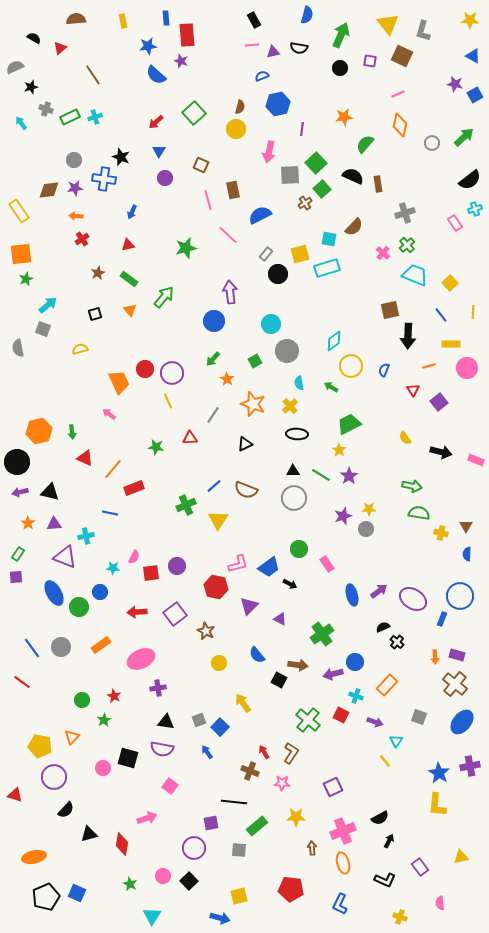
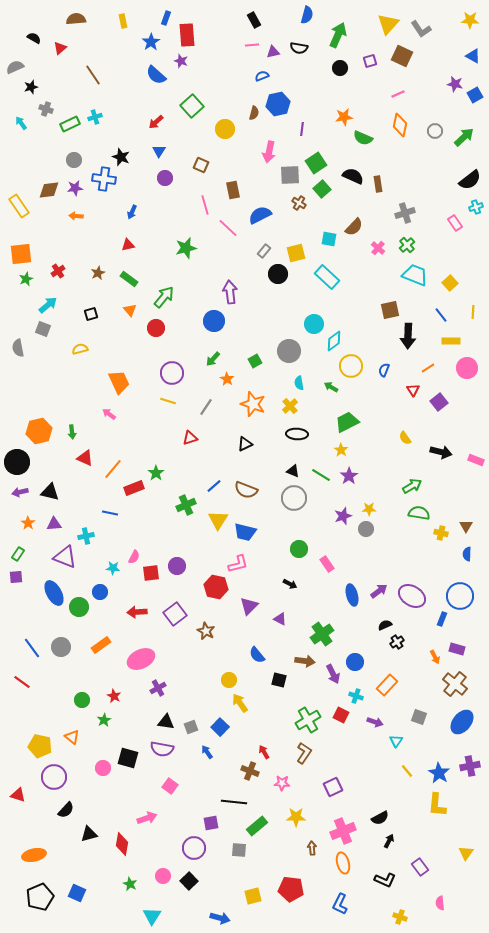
blue rectangle at (166, 18): rotated 24 degrees clockwise
yellow triangle at (388, 24): rotated 20 degrees clockwise
gray L-shape at (423, 31): moved 2 px left, 2 px up; rotated 50 degrees counterclockwise
green arrow at (341, 35): moved 3 px left
blue star at (148, 46): moved 3 px right, 4 px up; rotated 24 degrees counterclockwise
purple square at (370, 61): rotated 24 degrees counterclockwise
brown semicircle at (240, 107): moved 14 px right, 6 px down
green square at (194, 113): moved 2 px left, 7 px up
green rectangle at (70, 117): moved 7 px down
yellow circle at (236, 129): moved 11 px left
gray circle at (432, 143): moved 3 px right, 12 px up
green semicircle at (365, 144): moved 2 px left, 6 px up; rotated 108 degrees counterclockwise
green square at (316, 163): rotated 10 degrees clockwise
pink line at (208, 200): moved 3 px left, 5 px down
brown cross at (305, 203): moved 6 px left; rotated 24 degrees counterclockwise
cyan cross at (475, 209): moved 1 px right, 2 px up
yellow rectangle at (19, 211): moved 5 px up
pink line at (228, 235): moved 7 px up
red cross at (82, 239): moved 24 px left, 32 px down
pink cross at (383, 253): moved 5 px left, 5 px up
gray rectangle at (266, 254): moved 2 px left, 3 px up
yellow square at (300, 254): moved 4 px left, 1 px up
cyan rectangle at (327, 268): moved 9 px down; rotated 60 degrees clockwise
black square at (95, 314): moved 4 px left
cyan circle at (271, 324): moved 43 px right
yellow rectangle at (451, 344): moved 3 px up
gray circle at (287, 351): moved 2 px right
orange line at (429, 366): moved 1 px left, 2 px down; rotated 16 degrees counterclockwise
red circle at (145, 369): moved 11 px right, 41 px up
yellow line at (168, 401): rotated 49 degrees counterclockwise
gray line at (213, 415): moved 7 px left, 8 px up
green trapezoid at (349, 424): moved 2 px left, 2 px up
red triangle at (190, 438): rotated 14 degrees counterclockwise
green star at (156, 447): moved 26 px down; rotated 28 degrees clockwise
yellow star at (339, 450): moved 2 px right
black triangle at (293, 471): rotated 24 degrees clockwise
green arrow at (412, 486): rotated 42 degrees counterclockwise
blue trapezoid at (269, 567): moved 24 px left, 35 px up; rotated 50 degrees clockwise
purple ellipse at (413, 599): moved 1 px left, 3 px up
black semicircle at (383, 627): moved 2 px right, 2 px up
black cross at (397, 642): rotated 16 degrees clockwise
purple rectangle at (457, 655): moved 6 px up
orange arrow at (435, 657): rotated 24 degrees counterclockwise
yellow circle at (219, 663): moved 10 px right, 17 px down
brown arrow at (298, 665): moved 7 px right, 4 px up
purple arrow at (333, 674): rotated 102 degrees counterclockwise
black square at (279, 680): rotated 14 degrees counterclockwise
purple cross at (158, 688): rotated 21 degrees counterclockwise
yellow arrow at (243, 703): moved 3 px left
gray square at (199, 720): moved 8 px left, 7 px down
green cross at (308, 720): rotated 20 degrees clockwise
orange triangle at (72, 737): rotated 35 degrees counterclockwise
brown L-shape at (291, 753): moved 13 px right
yellow line at (385, 761): moved 22 px right, 10 px down
red triangle at (15, 795): moved 3 px right
orange ellipse at (34, 857): moved 2 px up
yellow triangle at (461, 857): moved 5 px right, 4 px up; rotated 42 degrees counterclockwise
yellow square at (239, 896): moved 14 px right
black pentagon at (46, 897): moved 6 px left
